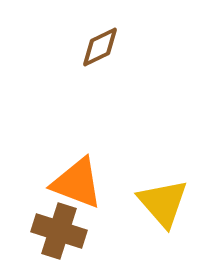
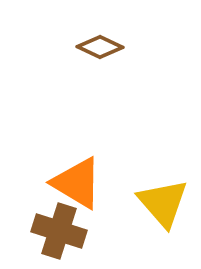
brown diamond: rotated 51 degrees clockwise
orange triangle: rotated 10 degrees clockwise
